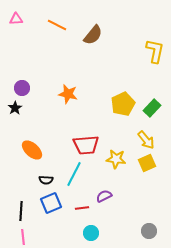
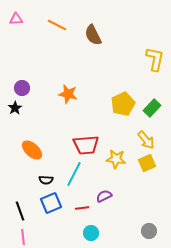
brown semicircle: rotated 115 degrees clockwise
yellow L-shape: moved 8 px down
black line: moved 1 px left; rotated 24 degrees counterclockwise
